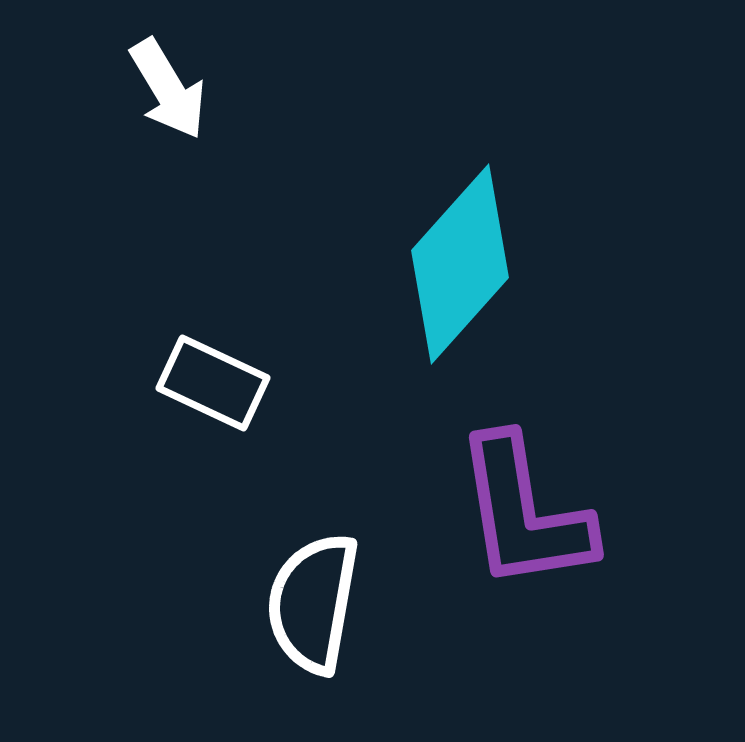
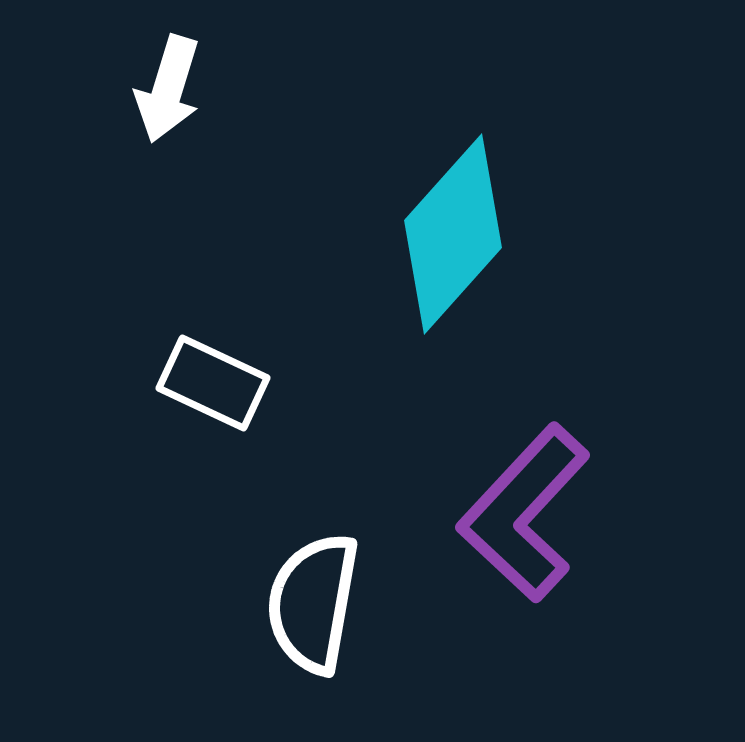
white arrow: rotated 48 degrees clockwise
cyan diamond: moved 7 px left, 30 px up
purple L-shape: rotated 52 degrees clockwise
